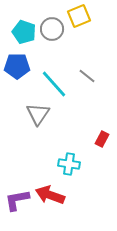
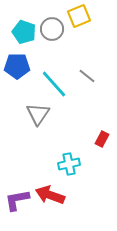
cyan cross: rotated 20 degrees counterclockwise
